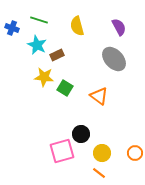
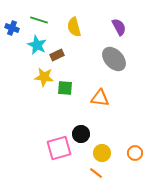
yellow semicircle: moved 3 px left, 1 px down
green square: rotated 28 degrees counterclockwise
orange triangle: moved 1 px right, 2 px down; rotated 30 degrees counterclockwise
pink square: moved 3 px left, 3 px up
orange line: moved 3 px left
